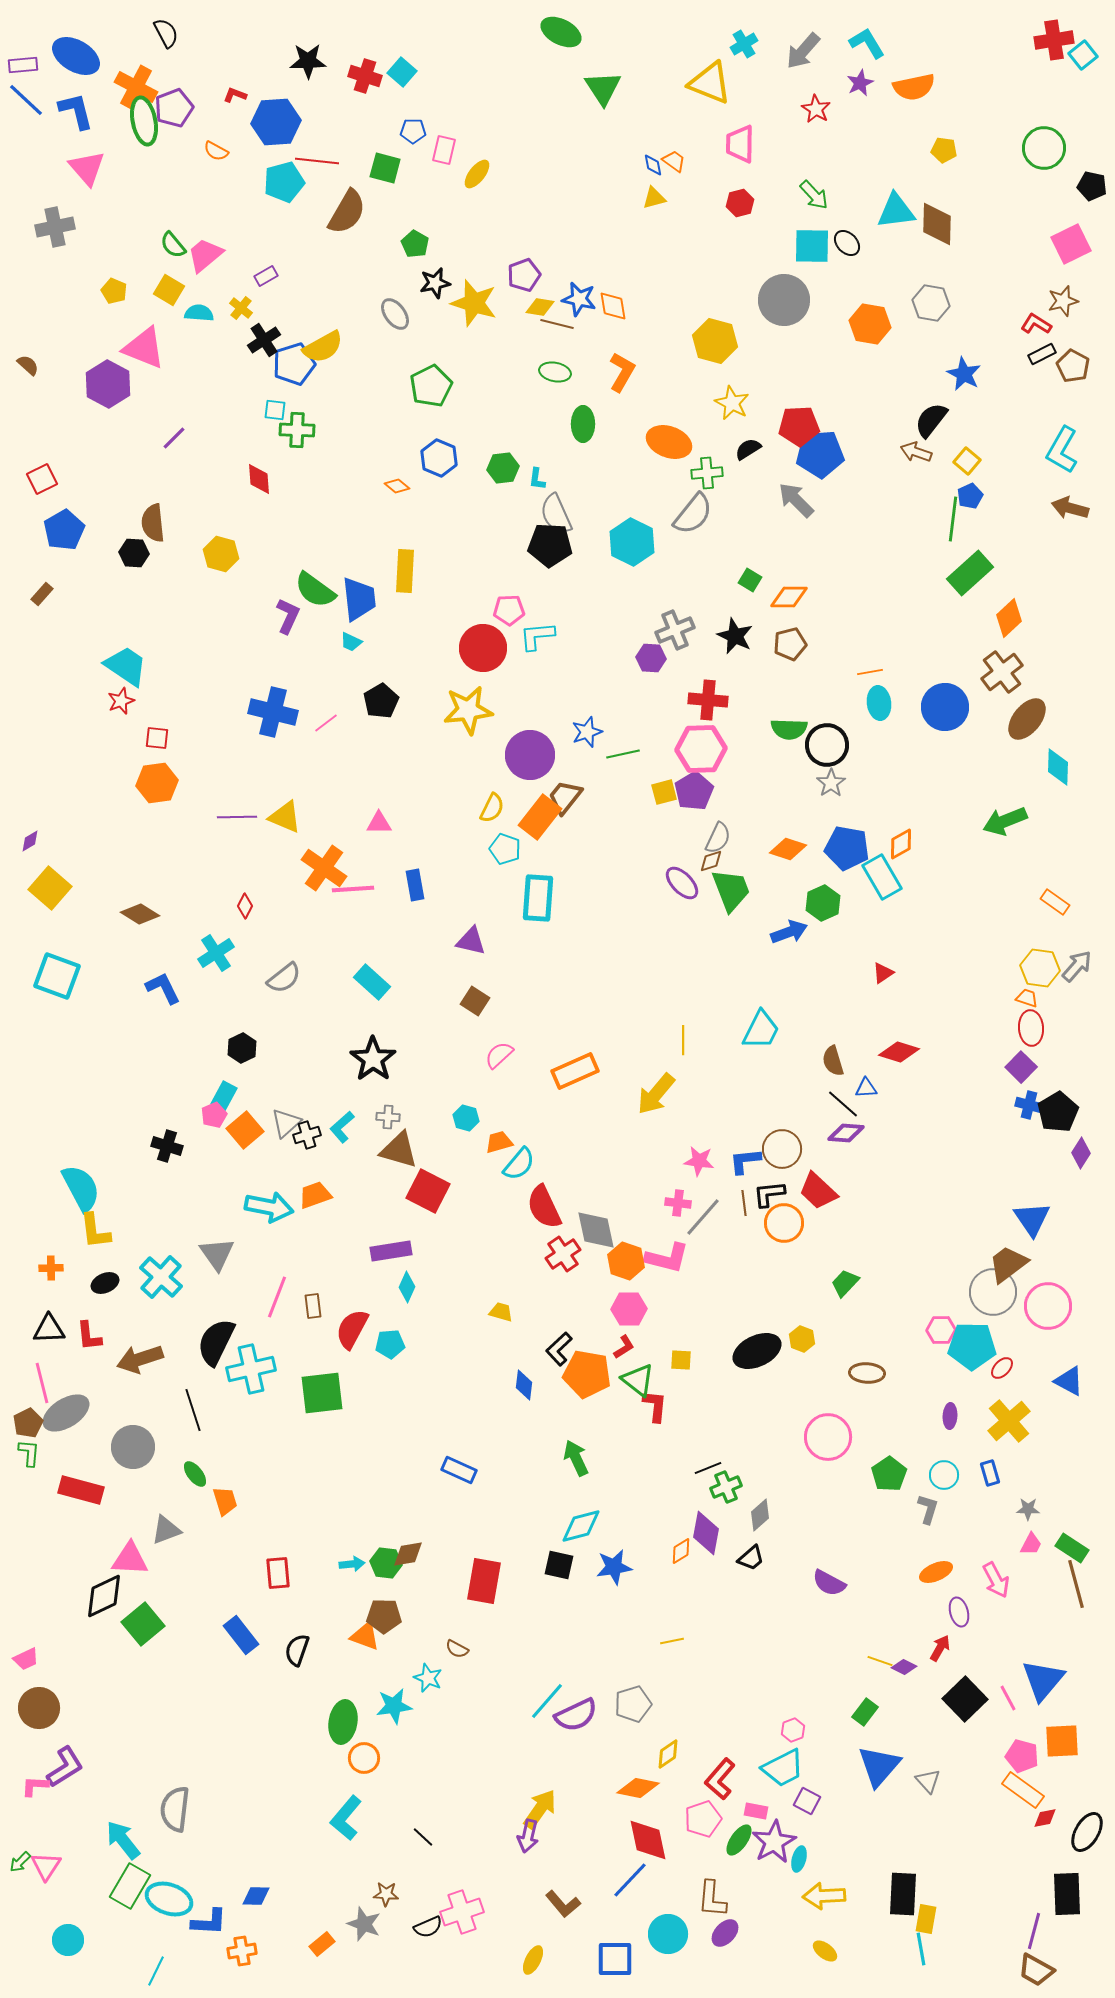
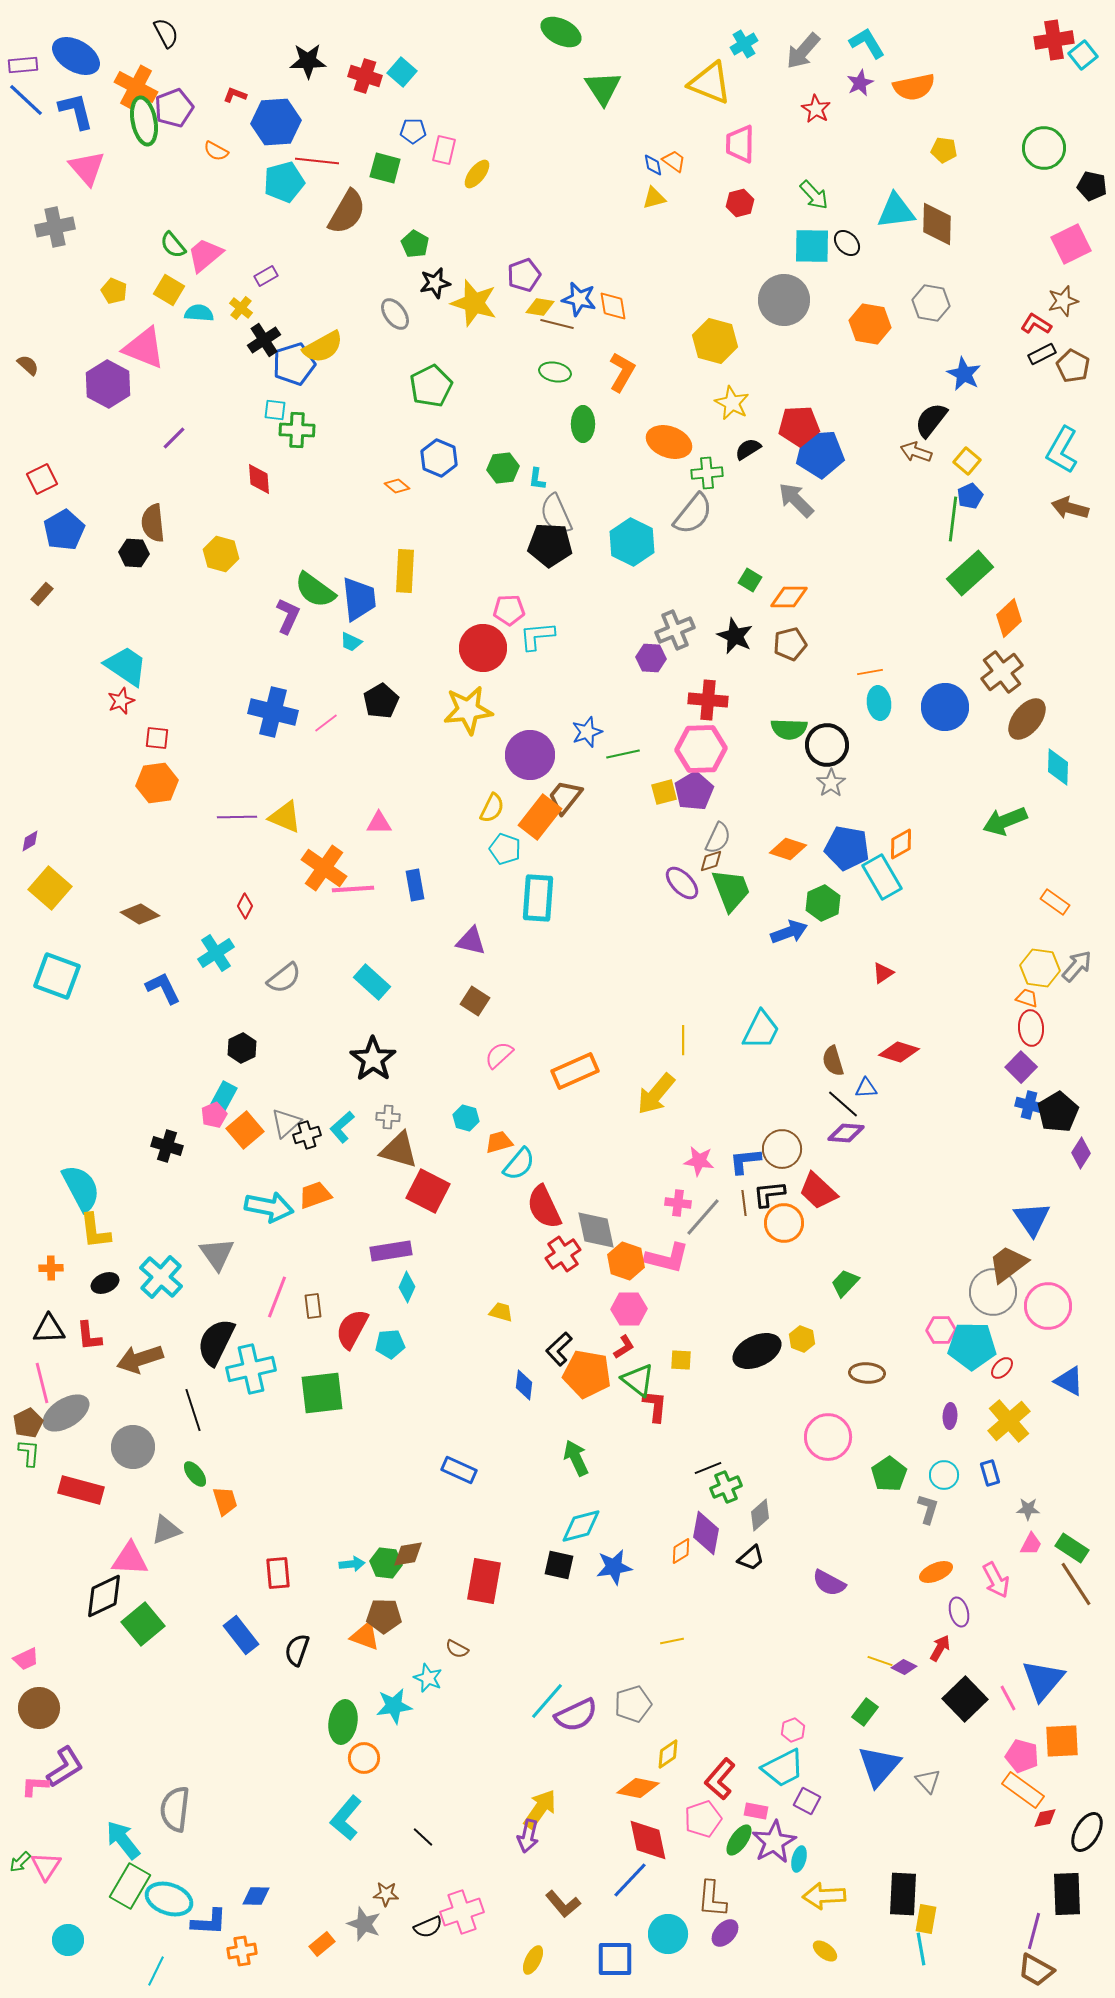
brown line at (1076, 1584): rotated 18 degrees counterclockwise
